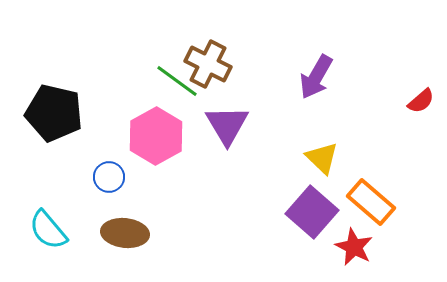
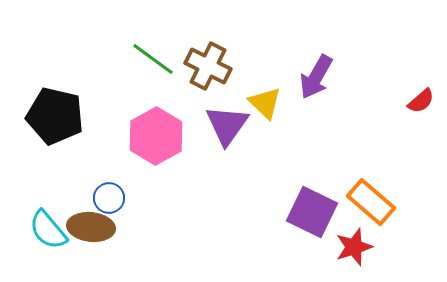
brown cross: moved 2 px down
green line: moved 24 px left, 22 px up
black pentagon: moved 1 px right, 3 px down
purple triangle: rotated 6 degrees clockwise
yellow triangle: moved 57 px left, 55 px up
blue circle: moved 21 px down
purple square: rotated 15 degrees counterclockwise
brown ellipse: moved 34 px left, 6 px up
red star: rotated 27 degrees clockwise
